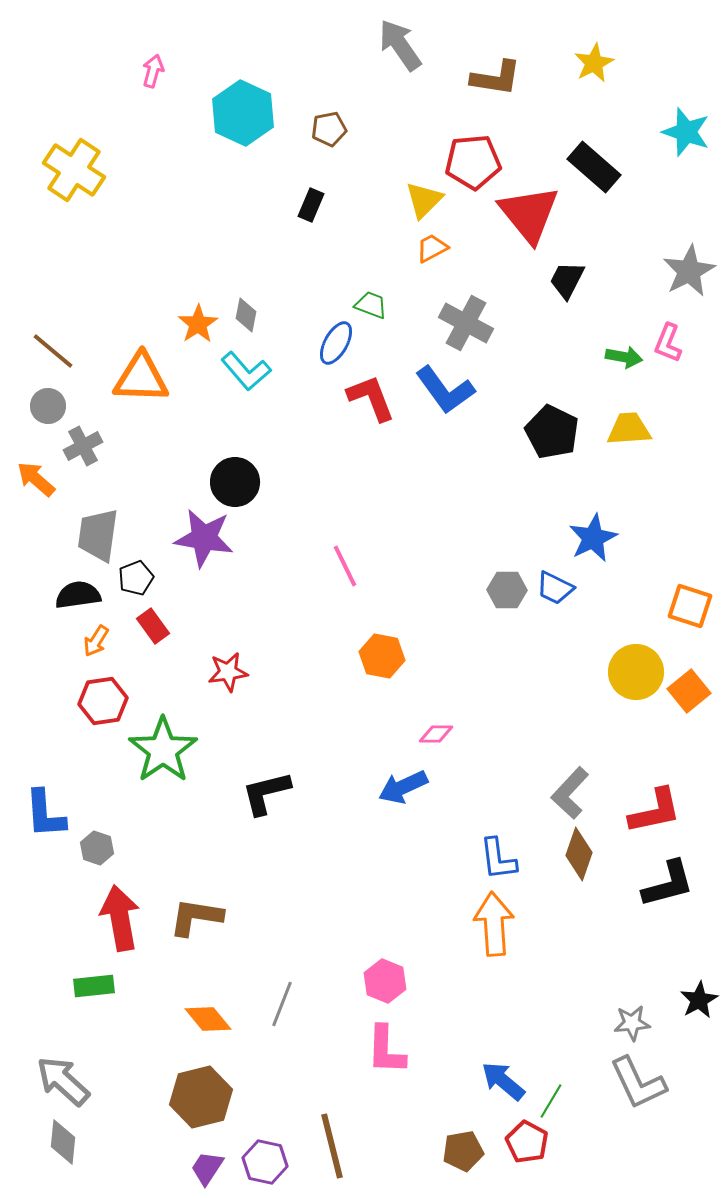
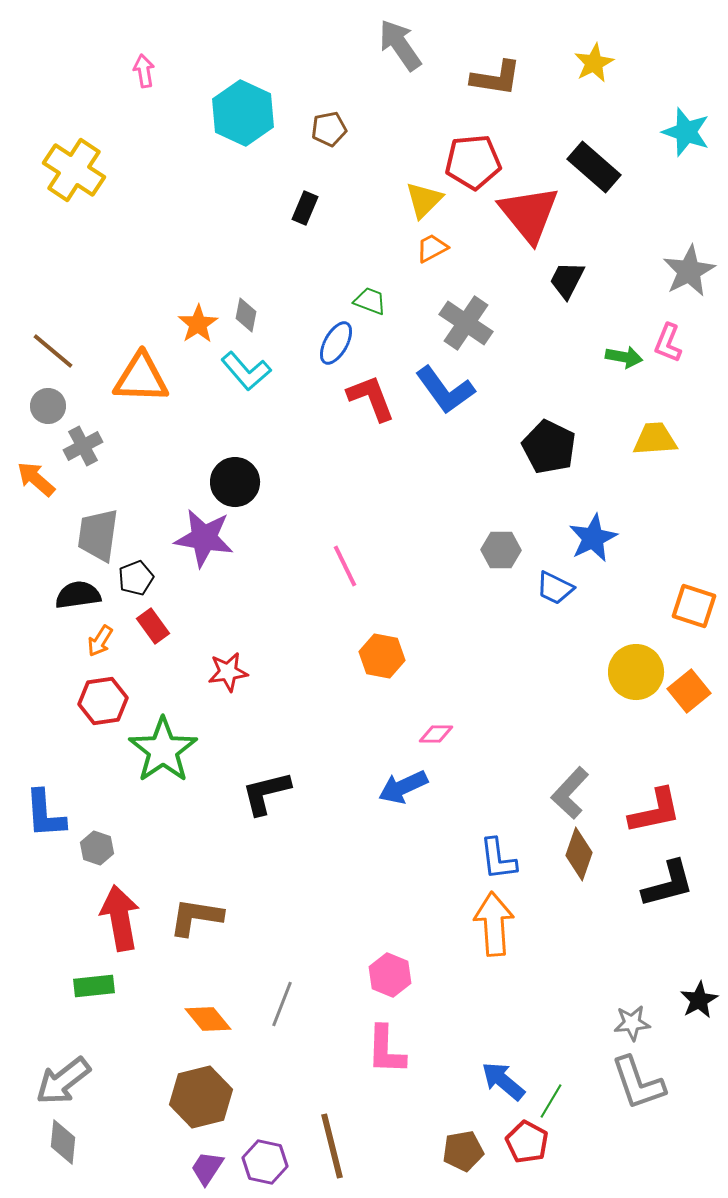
pink arrow at (153, 71): moved 9 px left; rotated 24 degrees counterclockwise
black rectangle at (311, 205): moved 6 px left, 3 px down
green trapezoid at (371, 305): moved 1 px left, 4 px up
gray cross at (466, 323): rotated 6 degrees clockwise
yellow trapezoid at (629, 429): moved 26 px right, 10 px down
black pentagon at (552, 432): moved 3 px left, 15 px down
gray hexagon at (507, 590): moved 6 px left, 40 px up
orange square at (690, 606): moved 4 px right
orange arrow at (96, 641): moved 4 px right
pink hexagon at (385, 981): moved 5 px right, 6 px up
gray arrow at (63, 1081): rotated 80 degrees counterclockwise
gray L-shape at (638, 1083): rotated 6 degrees clockwise
